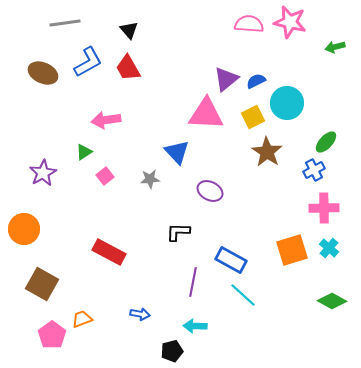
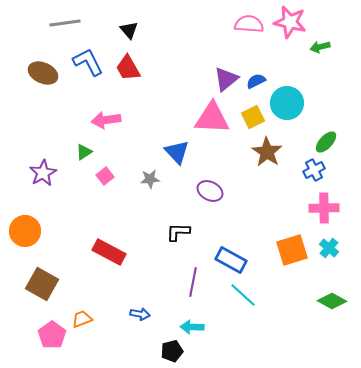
green arrow: moved 15 px left
blue L-shape: rotated 88 degrees counterclockwise
pink triangle: moved 6 px right, 4 px down
orange circle: moved 1 px right, 2 px down
cyan arrow: moved 3 px left, 1 px down
